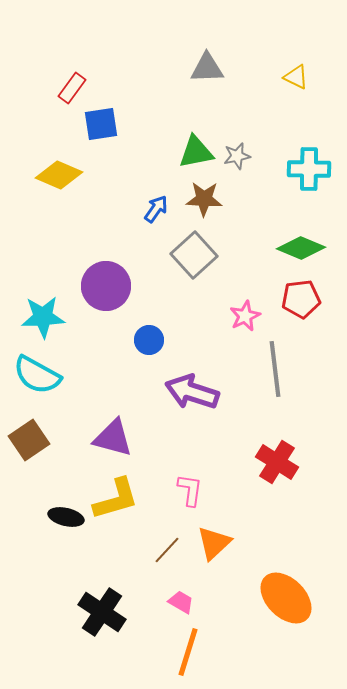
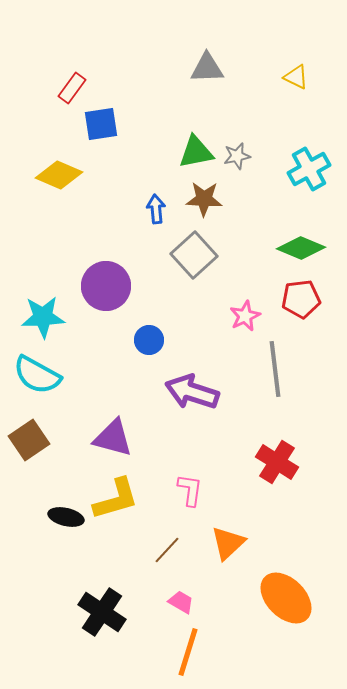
cyan cross: rotated 30 degrees counterclockwise
blue arrow: rotated 40 degrees counterclockwise
orange triangle: moved 14 px right
